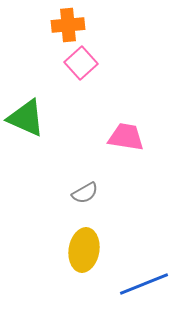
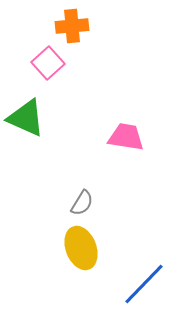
orange cross: moved 4 px right, 1 px down
pink square: moved 33 px left
gray semicircle: moved 3 px left, 10 px down; rotated 28 degrees counterclockwise
yellow ellipse: moved 3 px left, 2 px up; rotated 30 degrees counterclockwise
blue line: rotated 24 degrees counterclockwise
